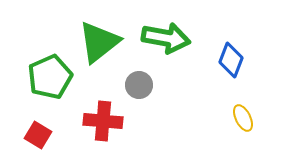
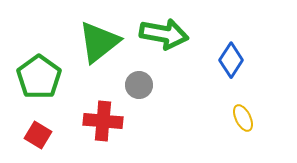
green arrow: moved 2 px left, 4 px up
blue diamond: rotated 12 degrees clockwise
green pentagon: moved 11 px left; rotated 12 degrees counterclockwise
